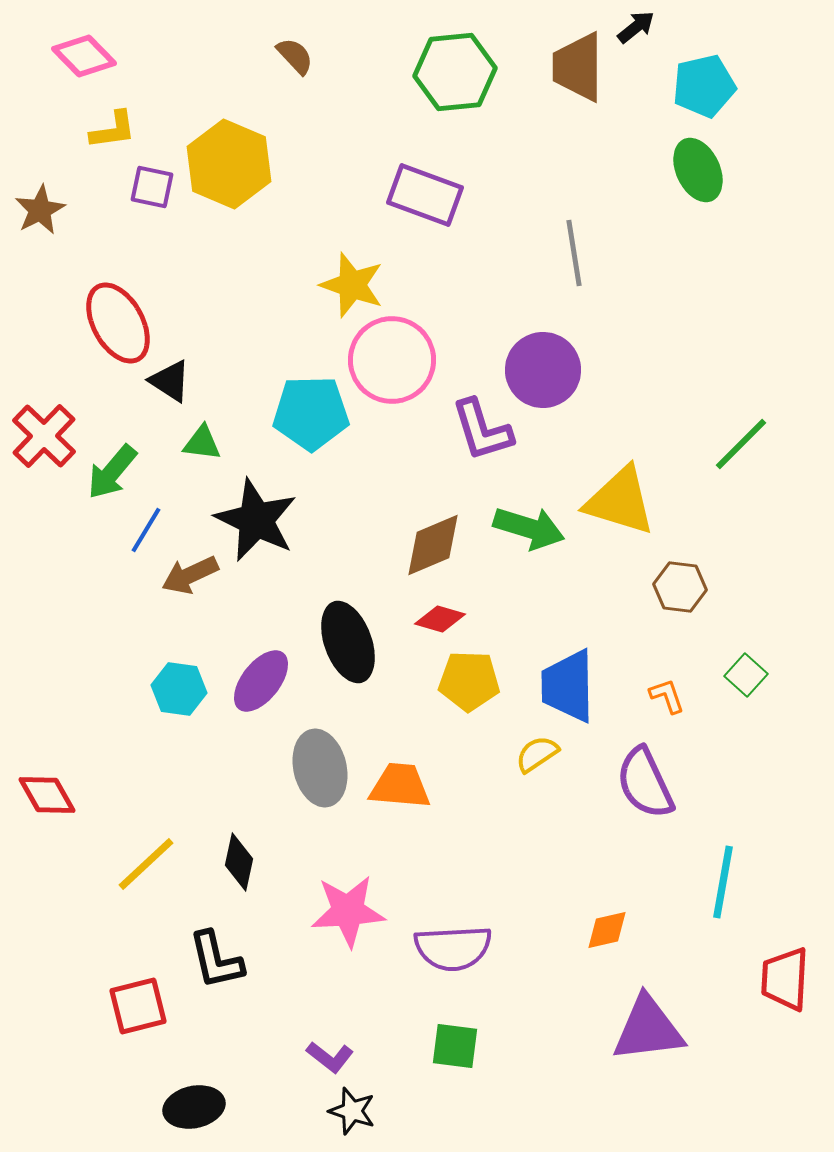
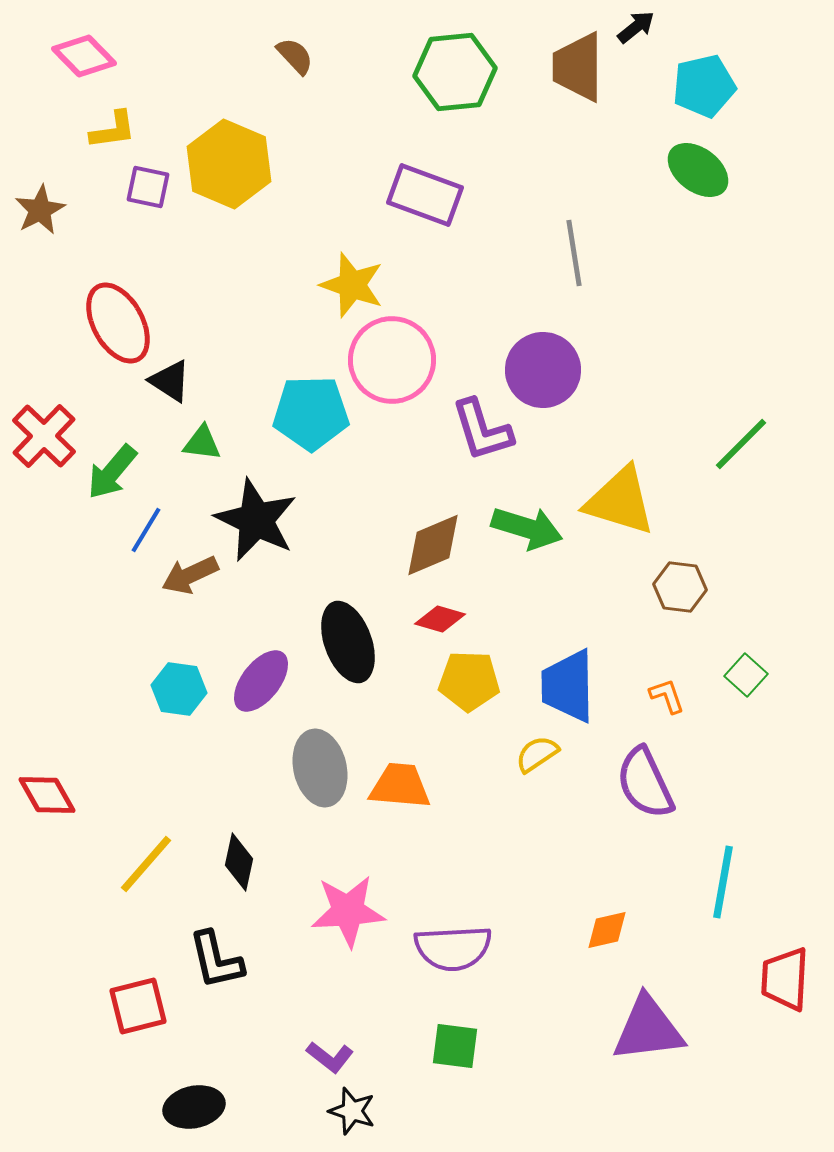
green ellipse at (698, 170): rotated 28 degrees counterclockwise
purple square at (152, 187): moved 4 px left
green arrow at (529, 528): moved 2 px left
yellow line at (146, 864): rotated 6 degrees counterclockwise
